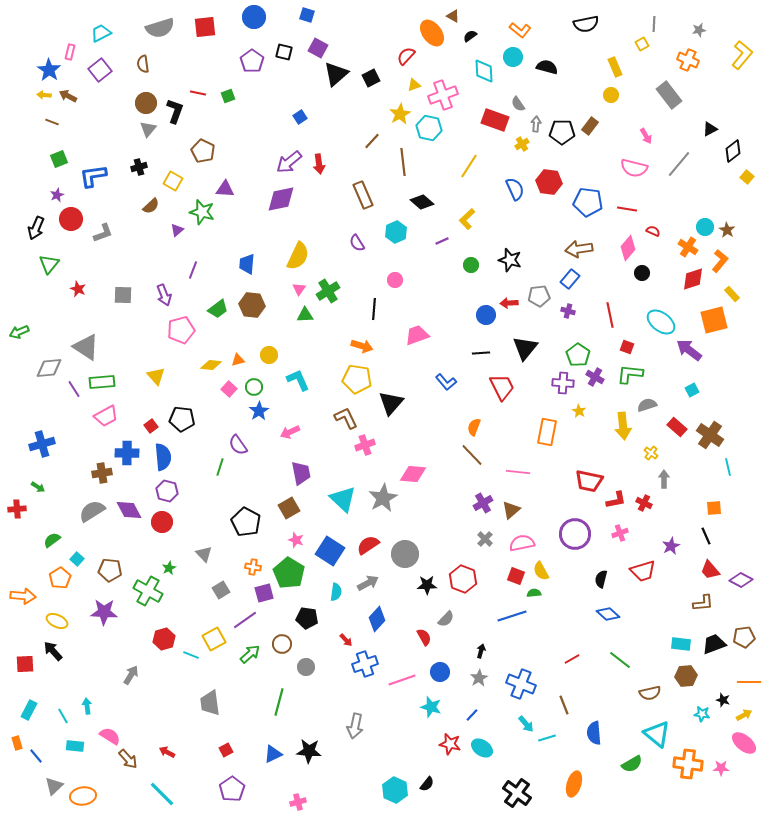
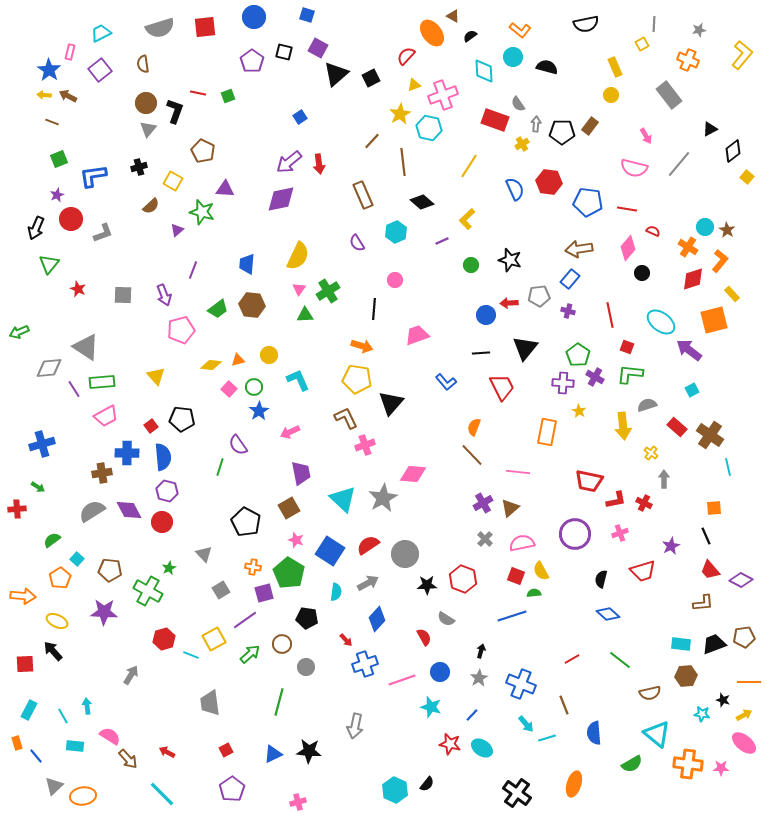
brown triangle at (511, 510): moved 1 px left, 2 px up
gray semicircle at (446, 619): rotated 78 degrees clockwise
